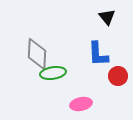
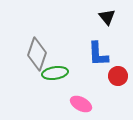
gray diamond: rotated 16 degrees clockwise
green ellipse: moved 2 px right
pink ellipse: rotated 40 degrees clockwise
